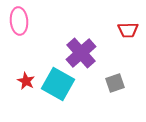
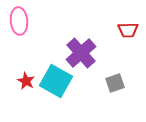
cyan square: moved 2 px left, 3 px up
